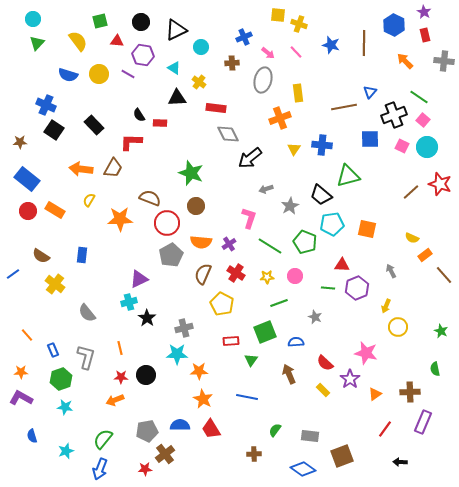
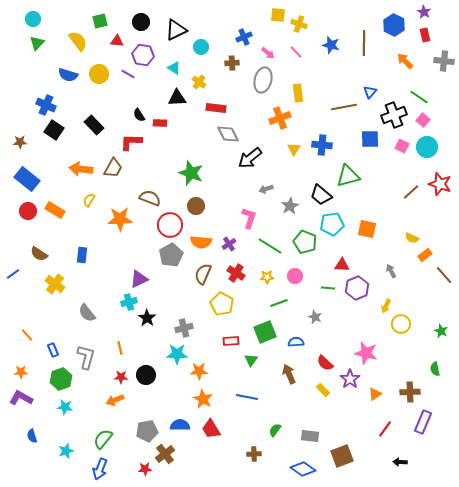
red circle at (167, 223): moved 3 px right, 2 px down
brown semicircle at (41, 256): moved 2 px left, 2 px up
yellow circle at (398, 327): moved 3 px right, 3 px up
